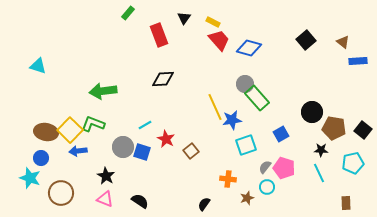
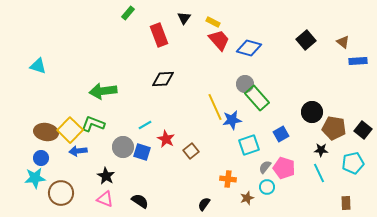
cyan square at (246, 145): moved 3 px right
cyan star at (30, 178): moved 5 px right; rotated 25 degrees counterclockwise
